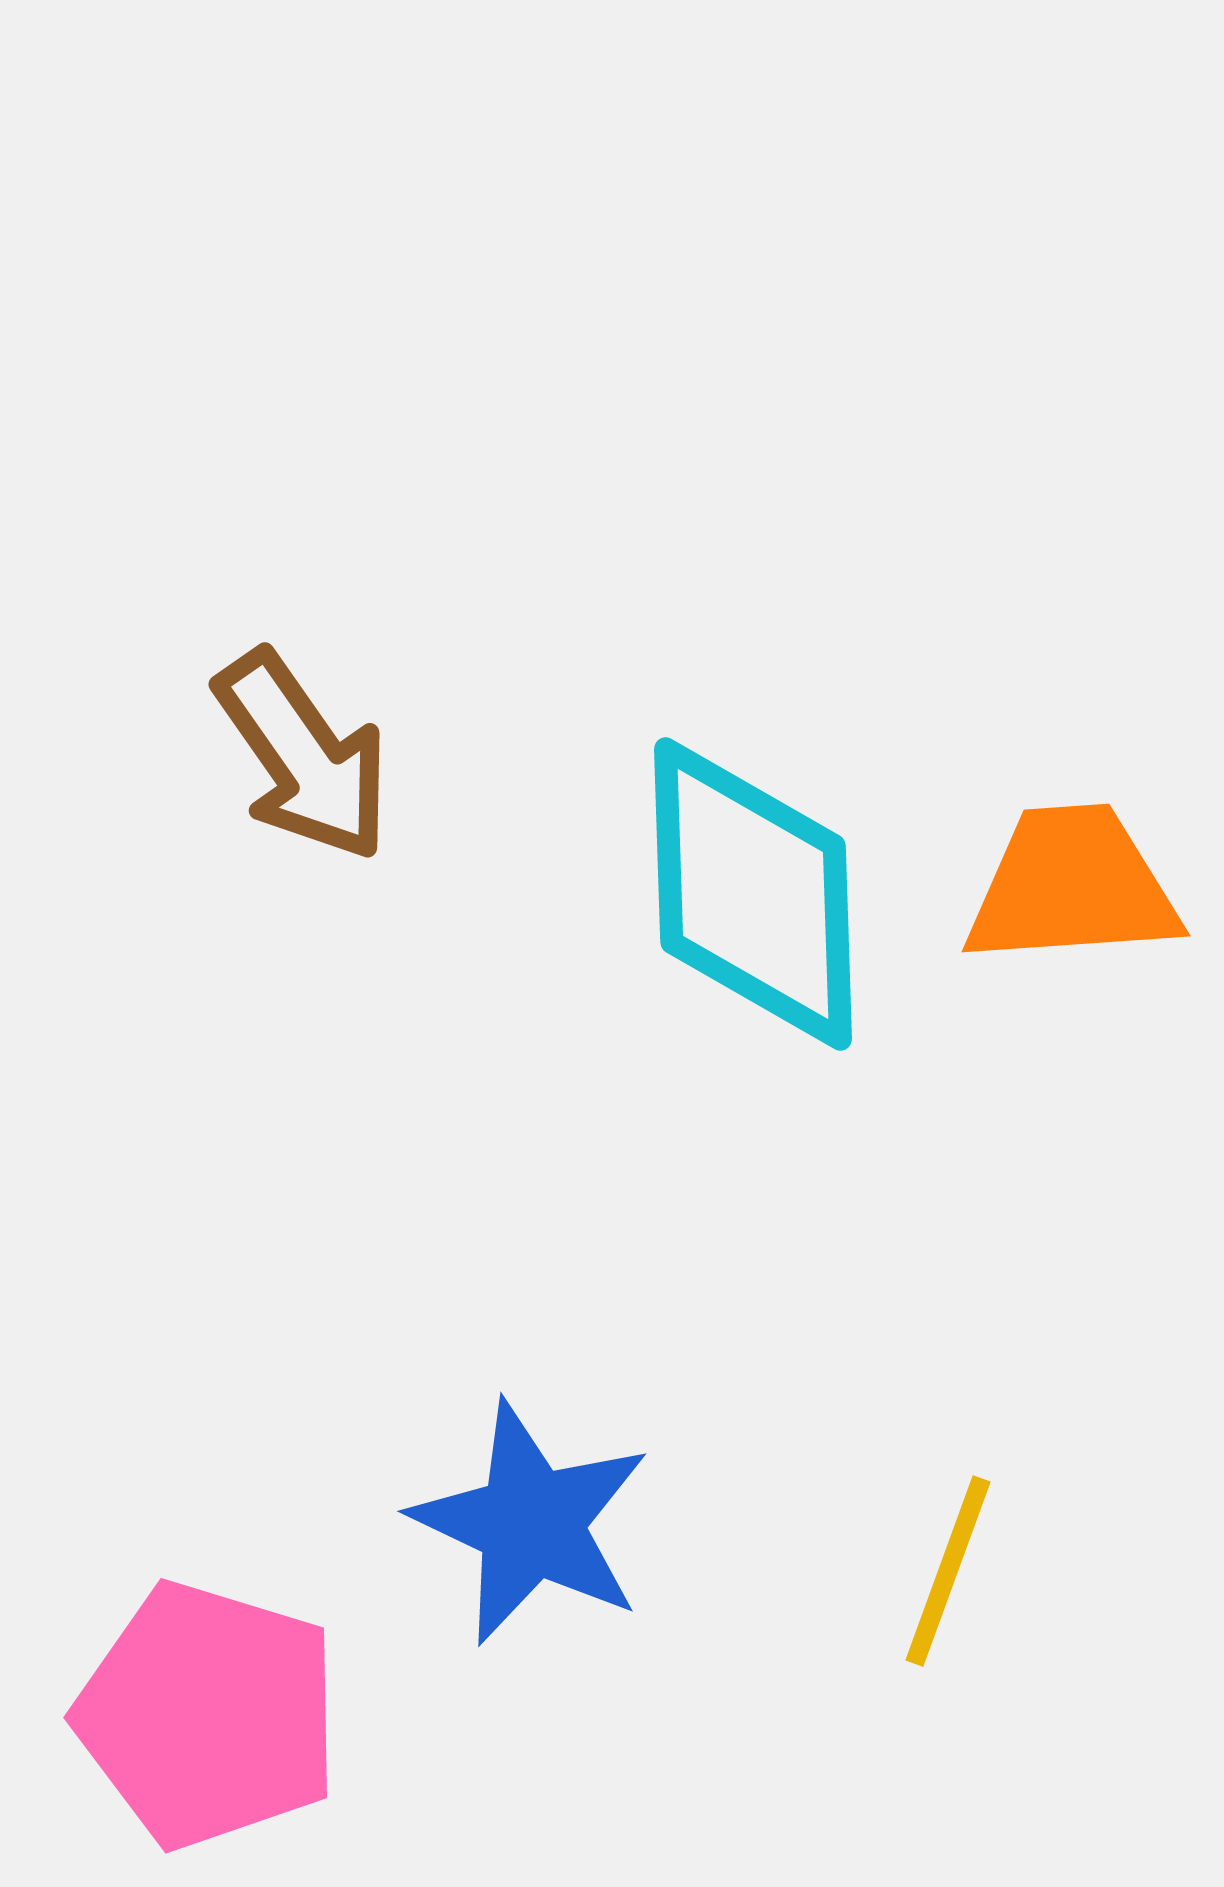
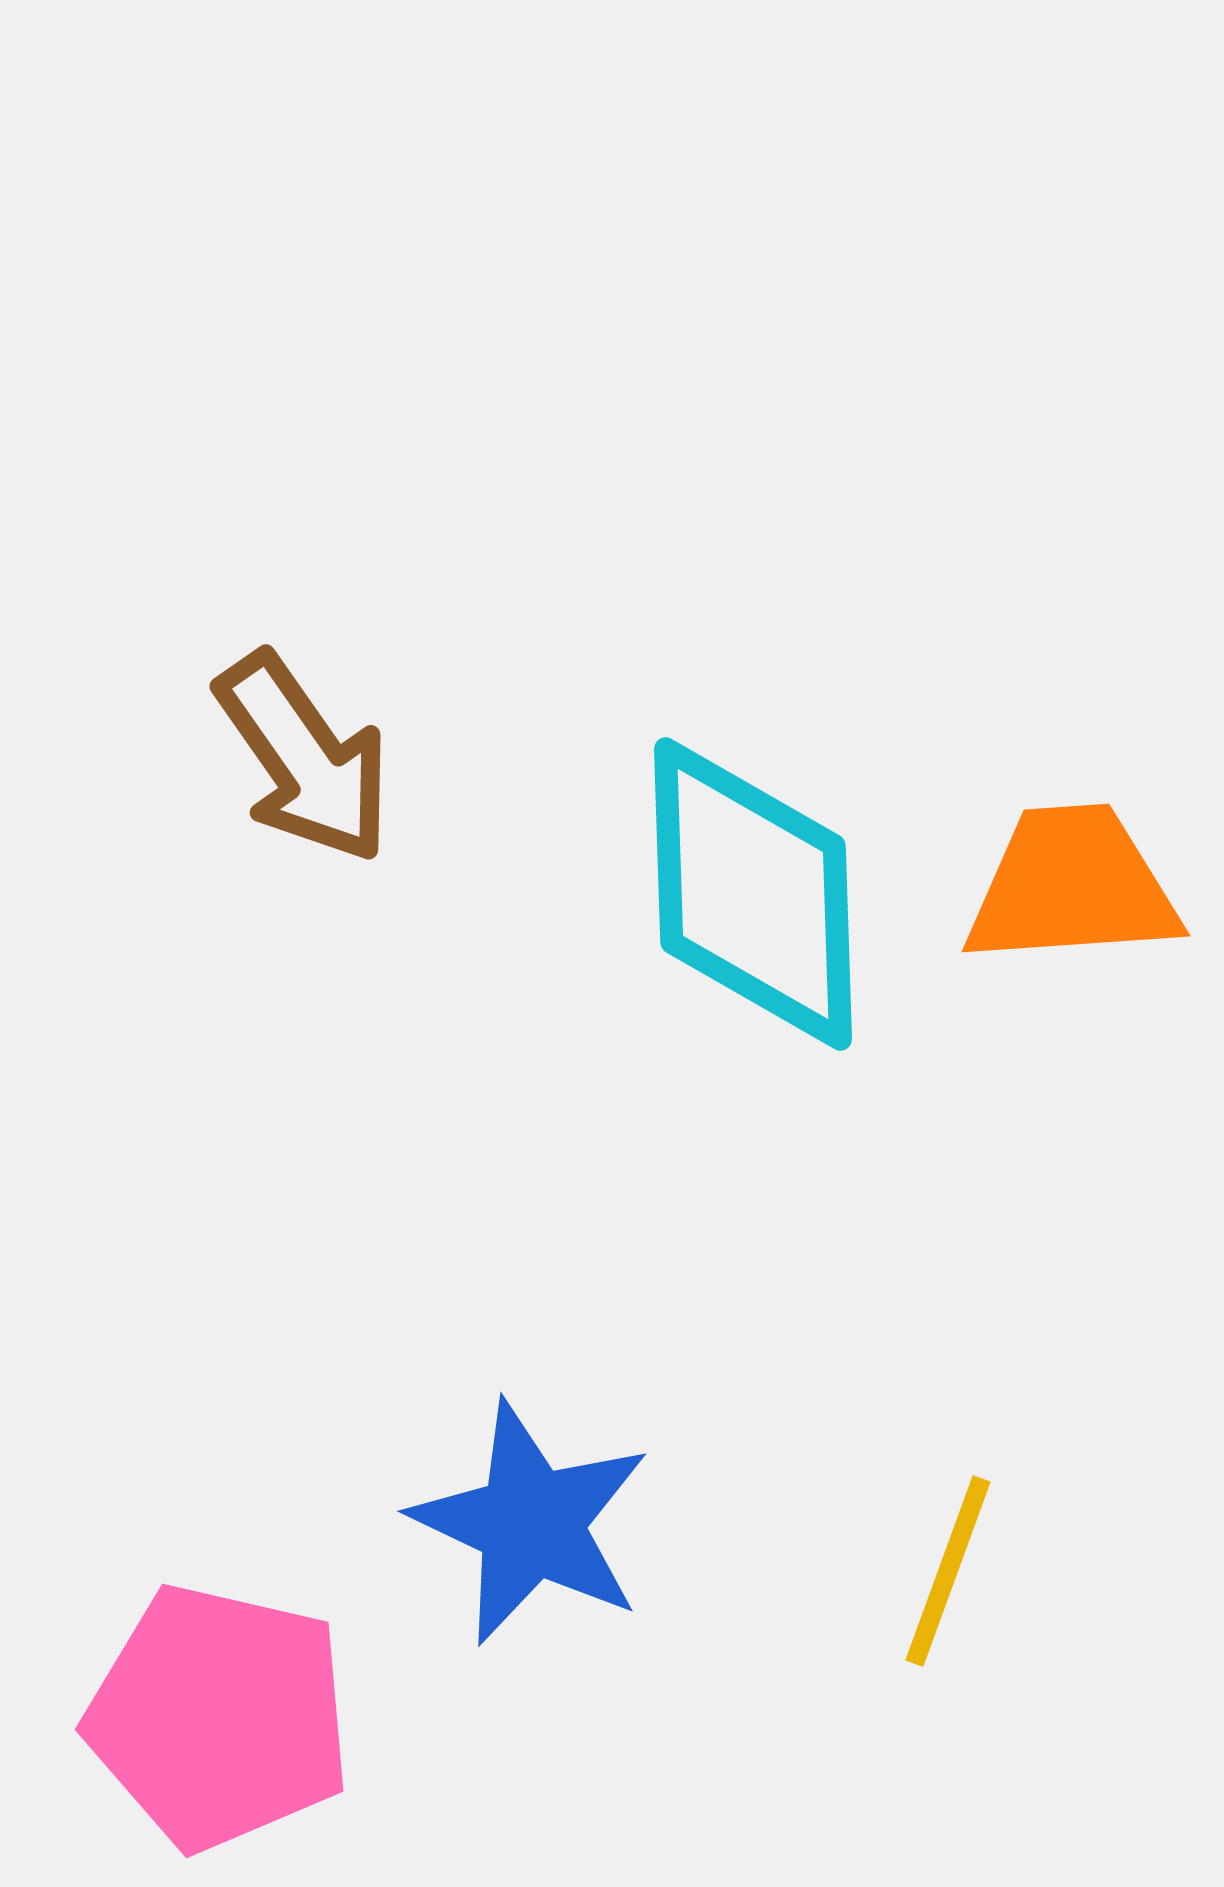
brown arrow: moved 1 px right, 2 px down
pink pentagon: moved 11 px right, 2 px down; rotated 4 degrees counterclockwise
